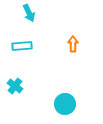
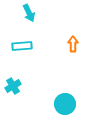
cyan cross: moved 2 px left; rotated 21 degrees clockwise
